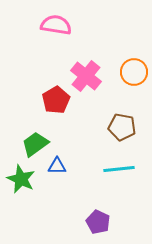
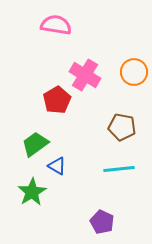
pink cross: moved 1 px left, 1 px up; rotated 8 degrees counterclockwise
red pentagon: moved 1 px right
blue triangle: rotated 30 degrees clockwise
green star: moved 11 px right, 13 px down; rotated 16 degrees clockwise
purple pentagon: moved 4 px right
